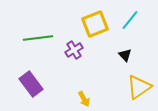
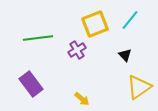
purple cross: moved 3 px right
yellow arrow: moved 2 px left; rotated 21 degrees counterclockwise
